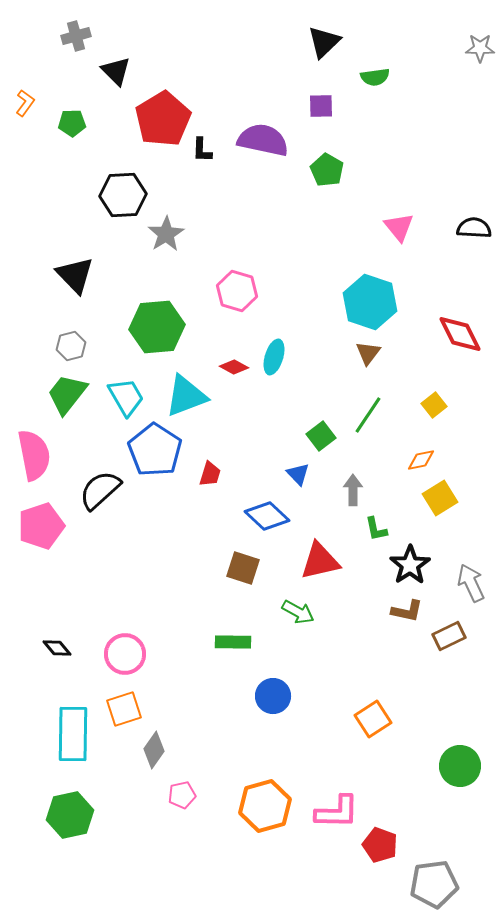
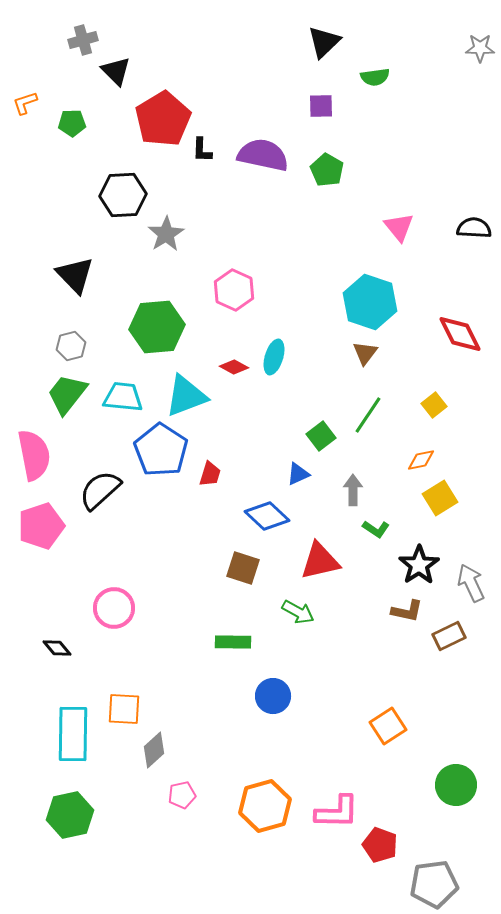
gray cross at (76, 36): moved 7 px right, 4 px down
orange L-shape at (25, 103): rotated 144 degrees counterclockwise
purple semicircle at (263, 140): moved 15 px down
pink hexagon at (237, 291): moved 3 px left, 1 px up; rotated 9 degrees clockwise
brown triangle at (368, 353): moved 3 px left
cyan trapezoid at (126, 397): moved 3 px left; rotated 54 degrees counterclockwise
blue pentagon at (155, 450): moved 6 px right
blue triangle at (298, 474): rotated 50 degrees clockwise
green L-shape at (376, 529): rotated 44 degrees counterclockwise
black star at (410, 565): moved 9 px right
pink circle at (125, 654): moved 11 px left, 46 px up
orange square at (124, 709): rotated 21 degrees clockwise
orange square at (373, 719): moved 15 px right, 7 px down
gray diamond at (154, 750): rotated 12 degrees clockwise
green circle at (460, 766): moved 4 px left, 19 px down
